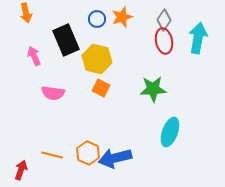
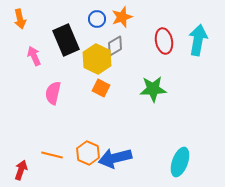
orange arrow: moved 6 px left, 6 px down
gray diamond: moved 49 px left, 26 px down; rotated 25 degrees clockwise
cyan arrow: moved 2 px down
yellow hexagon: rotated 12 degrees clockwise
pink semicircle: rotated 95 degrees clockwise
cyan ellipse: moved 10 px right, 30 px down
